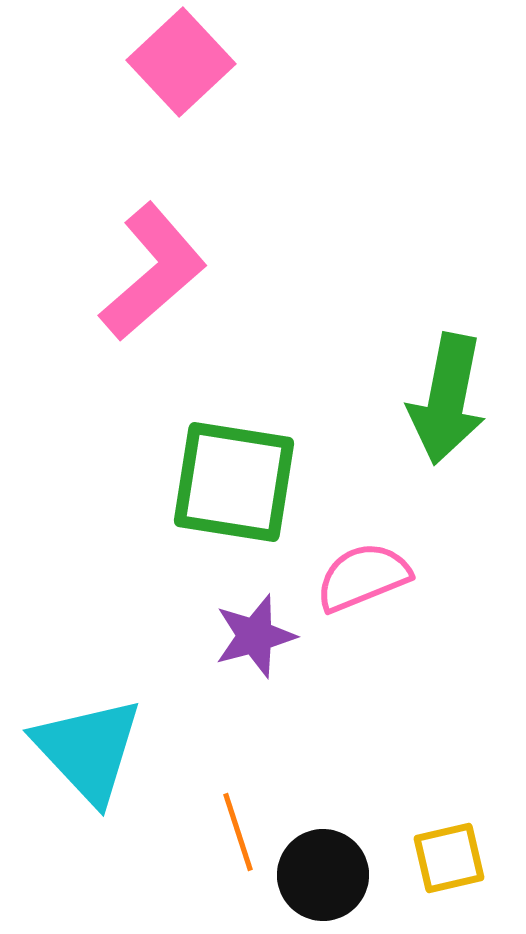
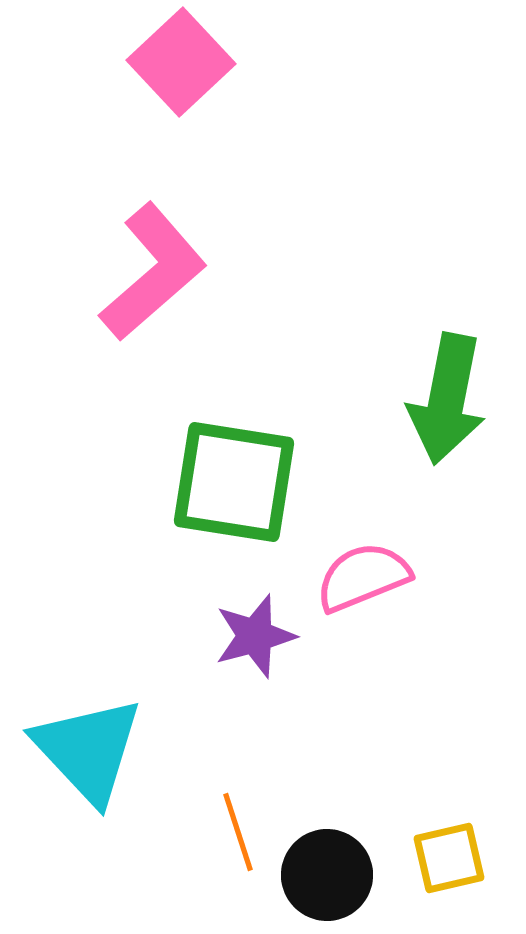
black circle: moved 4 px right
